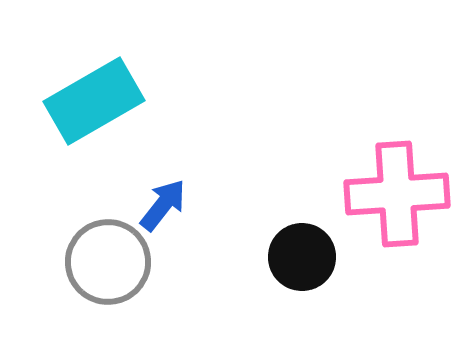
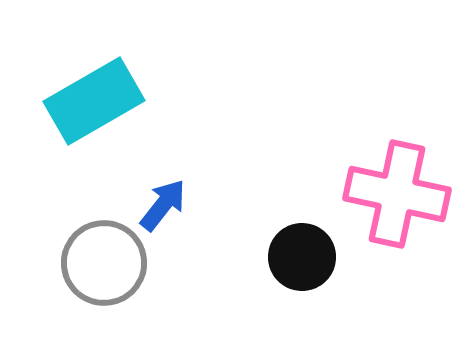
pink cross: rotated 16 degrees clockwise
gray circle: moved 4 px left, 1 px down
